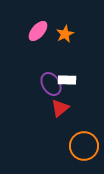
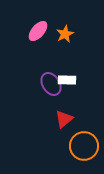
red triangle: moved 4 px right, 11 px down
